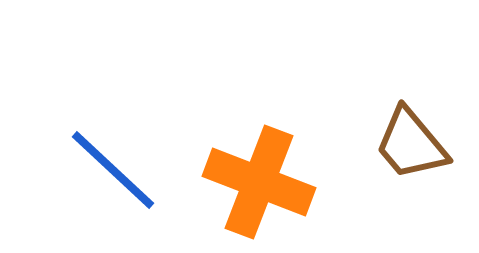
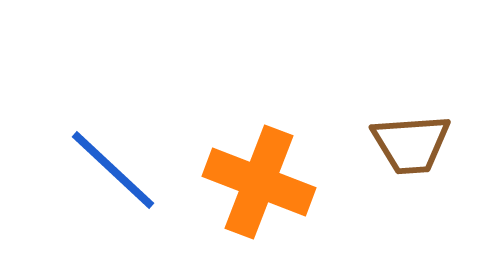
brown trapezoid: rotated 54 degrees counterclockwise
